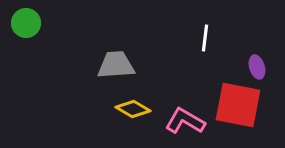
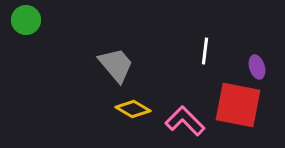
green circle: moved 3 px up
white line: moved 13 px down
gray trapezoid: rotated 54 degrees clockwise
pink L-shape: rotated 15 degrees clockwise
